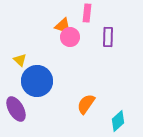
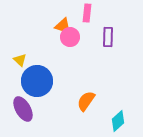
orange semicircle: moved 3 px up
purple ellipse: moved 7 px right
